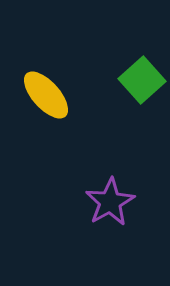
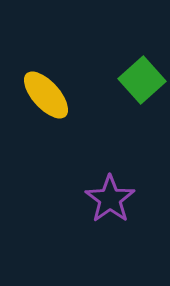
purple star: moved 3 px up; rotated 6 degrees counterclockwise
